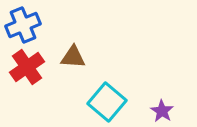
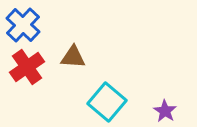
blue cross: rotated 24 degrees counterclockwise
purple star: moved 3 px right
